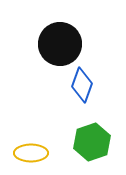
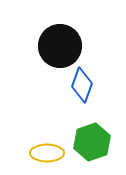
black circle: moved 2 px down
yellow ellipse: moved 16 px right
